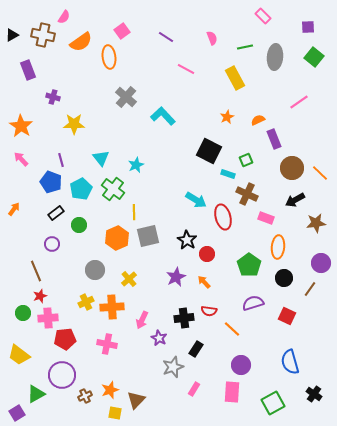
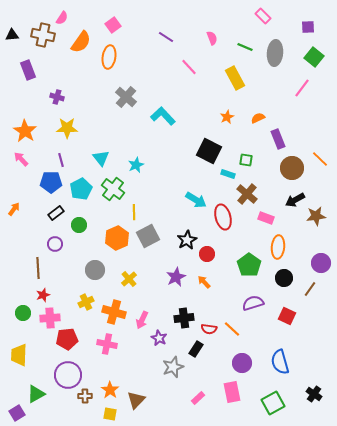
pink semicircle at (64, 17): moved 2 px left, 1 px down
pink square at (122, 31): moved 9 px left, 6 px up
black triangle at (12, 35): rotated 24 degrees clockwise
orange semicircle at (81, 42): rotated 20 degrees counterclockwise
green line at (245, 47): rotated 35 degrees clockwise
orange ellipse at (109, 57): rotated 15 degrees clockwise
gray ellipse at (275, 57): moved 4 px up
pink line at (186, 69): moved 3 px right, 2 px up; rotated 18 degrees clockwise
purple cross at (53, 97): moved 4 px right
pink line at (299, 102): moved 3 px right, 14 px up; rotated 18 degrees counterclockwise
orange semicircle at (258, 120): moved 2 px up
yellow star at (74, 124): moved 7 px left, 4 px down
orange star at (21, 126): moved 4 px right, 5 px down
purple rectangle at (274, 139): moved 4 px right
green square at (246, 160): rotated 32 degrees clockwise
orange line at (320, 173): moved 14 px up
blue pentagon at (51, 182): rotated 20 degrees counterclockwise
brown cross at (247, 194): rotated 15 degrees clockwise
brown star at (316, 223): moved 7 px up
gray square at (148, 236): rotated 15 degrees counterclockwise
black star at (187, 240): rotated 12 degrees clockwise
purple circle at (52, 244): moved 3 px right
brown line at (36, 271): moved 2 px right, 3 px up; rotated 20 degrees clockwise
red star at (40, 296): moved 3 px right, 1 px up
orange cross at (112, 307): moved 2 px right, 5 px down; rotated 20 degrees clockwise
red semicircle at (209, 311): moved 18 px down
pink cross at (48, 318): moved 2 px right
red pentagon at (65, 339): moved 2 px right
yellow trapezoid at (19, 355): rotated 55 degrees clockwise
blue semicircle at (290, 362): moved 10 px left
purple circle at (241, 365): moved 1 px right, 2 px up
purple circle at (62, 375): moved 6 px right
pink rectangle at (194, 389): moved 4 px right, 9 px down; rotated 16 degrees clockwise
orange star at (110, 390): rotated 18 degrees counterclockwise
pink rectangle at (232, 392): rotated 15 degrees counterclockwise
brown cross at (85, 396): rotated 24 degrees clockwise
yellow square at (115, 413): moved 5 px left, 1 px down
